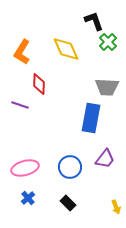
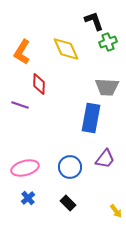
green cross: rotated 24 degrees clockwise
yellow arrow: moved 4 px down; rotated 16 degrees counterclockwise
